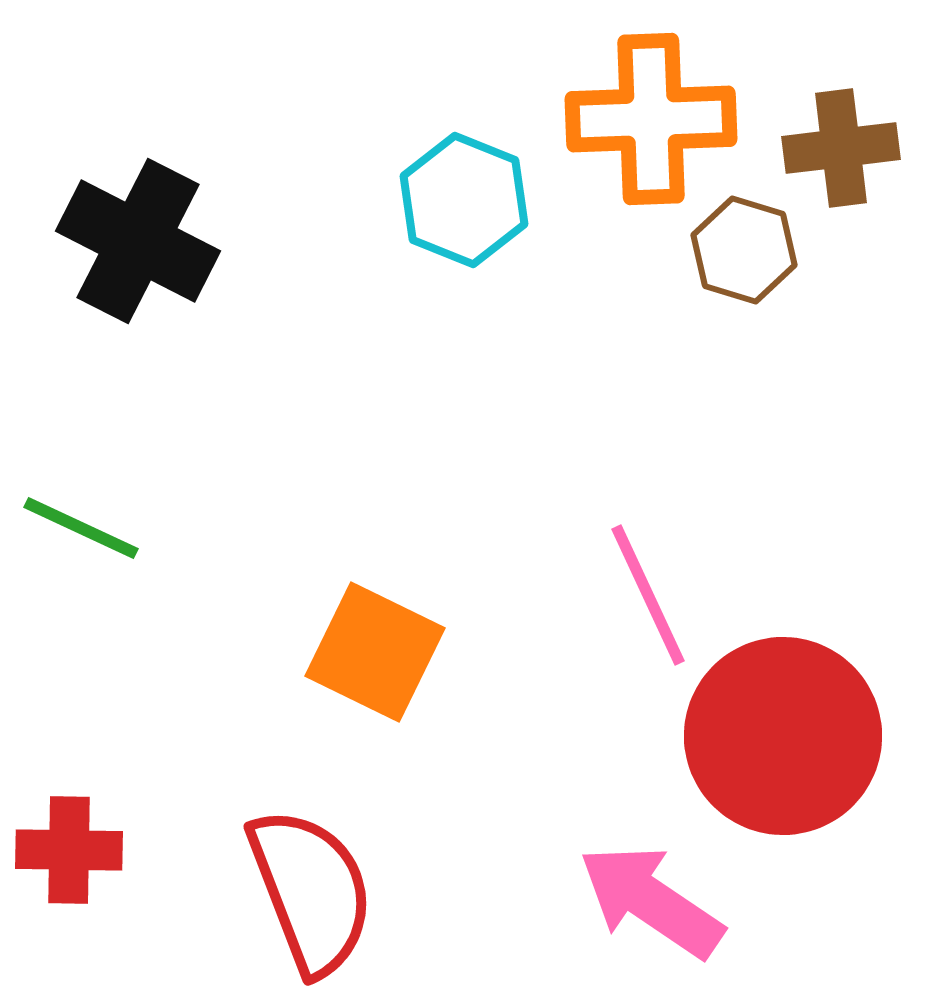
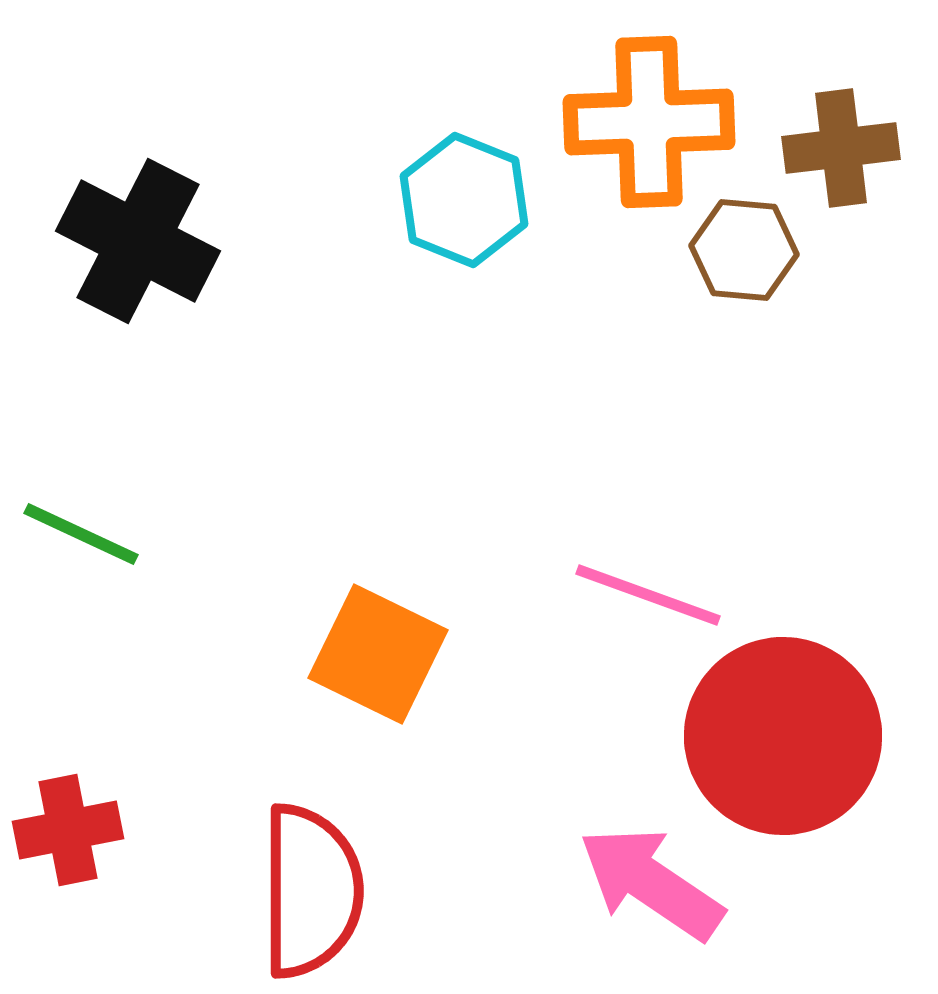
orange cross: moved 2 px left, 3 px down
brown hexagon: rotated 12 degrees counterclockwise
green line: moved 6 px down
pink line: rotated 45 degrees counterclockwise
orange square: moved 3 px right, 2 px down
red cross: moved 1 px left, 20 px up; rotated 12 degrees counterclockwise
red semicircle: rotated 21 degrees clockwise
pink arrow: moved 18 px up
